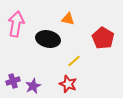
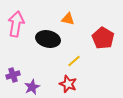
purple cross: moved 6 px up
purple star: moved 1 px left, 1 px down
